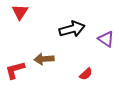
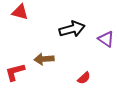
red triangle: rotated 48 degrees counterclockwise
red L-shape: moved 2 px down
red semicircle: moved 2 px left, 4 px down
